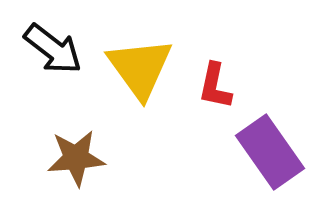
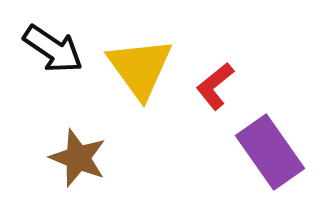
black arrow: rotated 4 degrees counterclockwise
red L-shape: rotated 39 degrees clockwise
brown star: moved 2 px right; rotated 26 degrees clockwise
